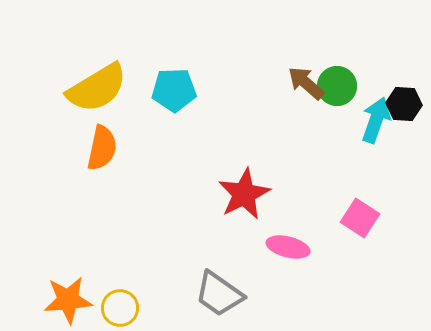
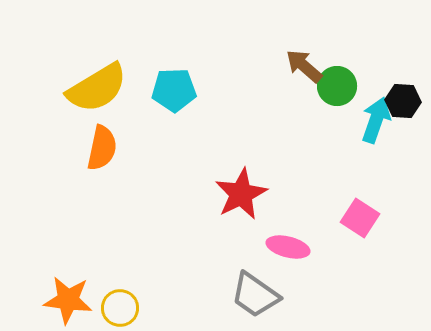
brown arrow: moved 2 px left, 17 px up
black hexagon: moved 1 px left, 3 px up
red star: moved 3 px left
gray trapezoid: moved 36 px right, 1 px down
orange star: rotated 12 degrees clockwise
